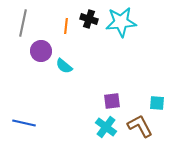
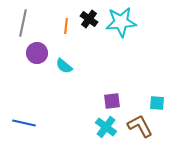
black cross: rotated 18 degrees clockwise
purple circle: moved 4 px left, 2 px down
